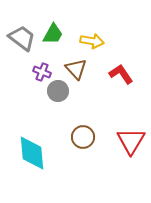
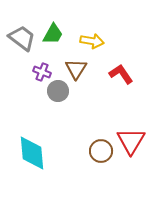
brown triangle: rotated 15 degrees clockwise
brown circle: moved 18 px right, 14 px down
